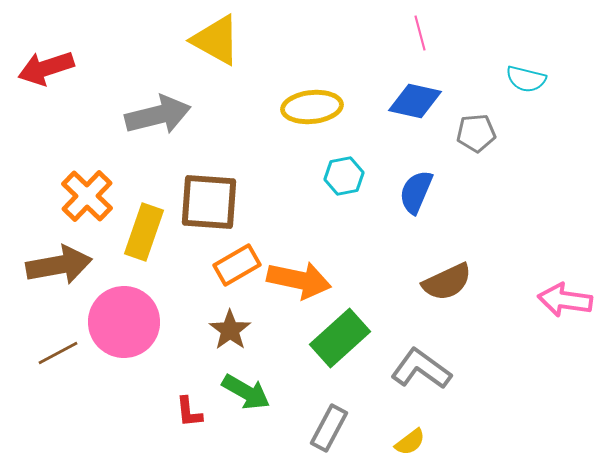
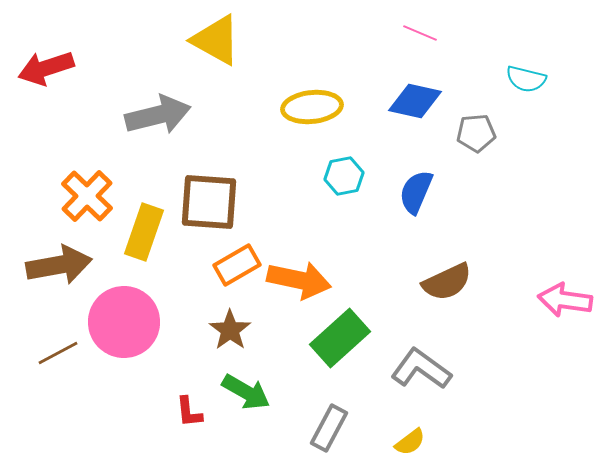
pink line: rotated 52 degrees counterclockwise
